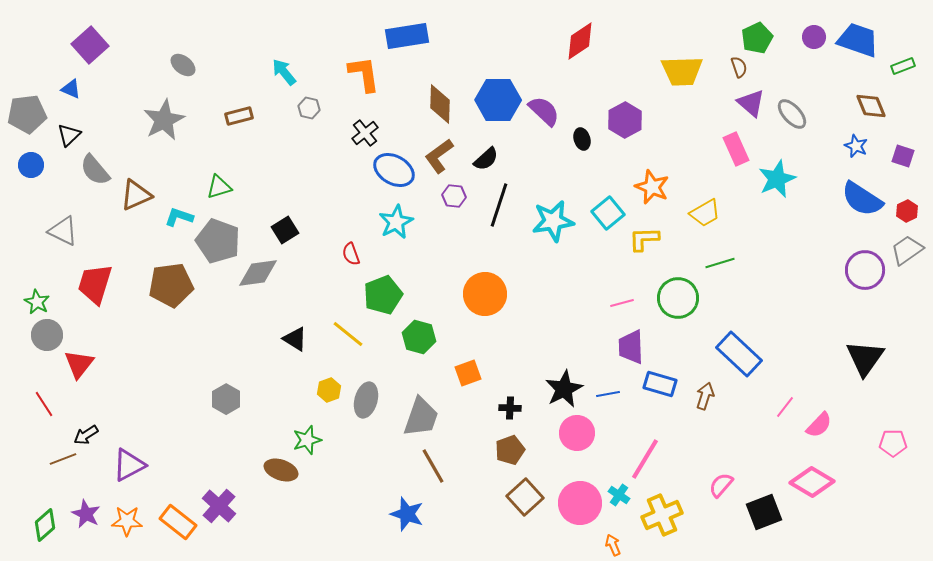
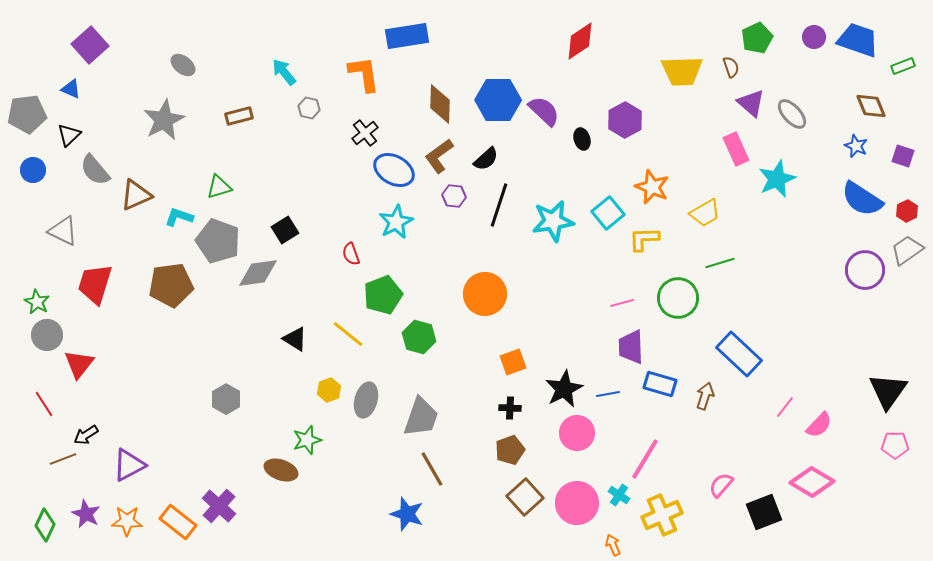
brown semicircle at (739, 67): moved 8 px left
blue circle at (31, 165): moved 2 px right, 5 px down
black triangle at (865, 358): moved 23 px right, 33 px down
orange square at (468, 373): moved 45 px right, 11 px up
pink pentagon at (893, 443): moved 2 px right, 2 px down
brown line at (433, 466): moved 1 px left, 3 px down
pink circle at (580, 503): moved 3 px left
green diamond at (45, 525): rotated 24 degrees counterclockwise
